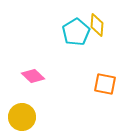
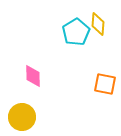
yellow diamond: moved 1 px right, 1 px up
pink diamond: rotated 45 degrees clockwise
